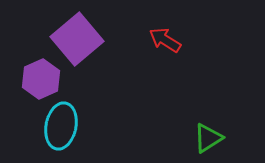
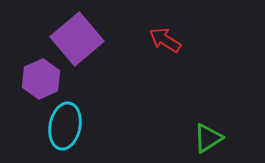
cyan ellipse: moved 4 px right
